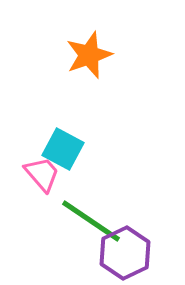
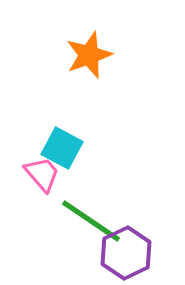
cyan square: moved 1 px left, 1 px up
purple hexagon: moved 1 px right
